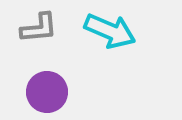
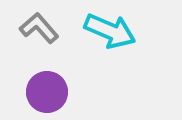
gray L-shape: rotated 126 degrees counterclockwise
